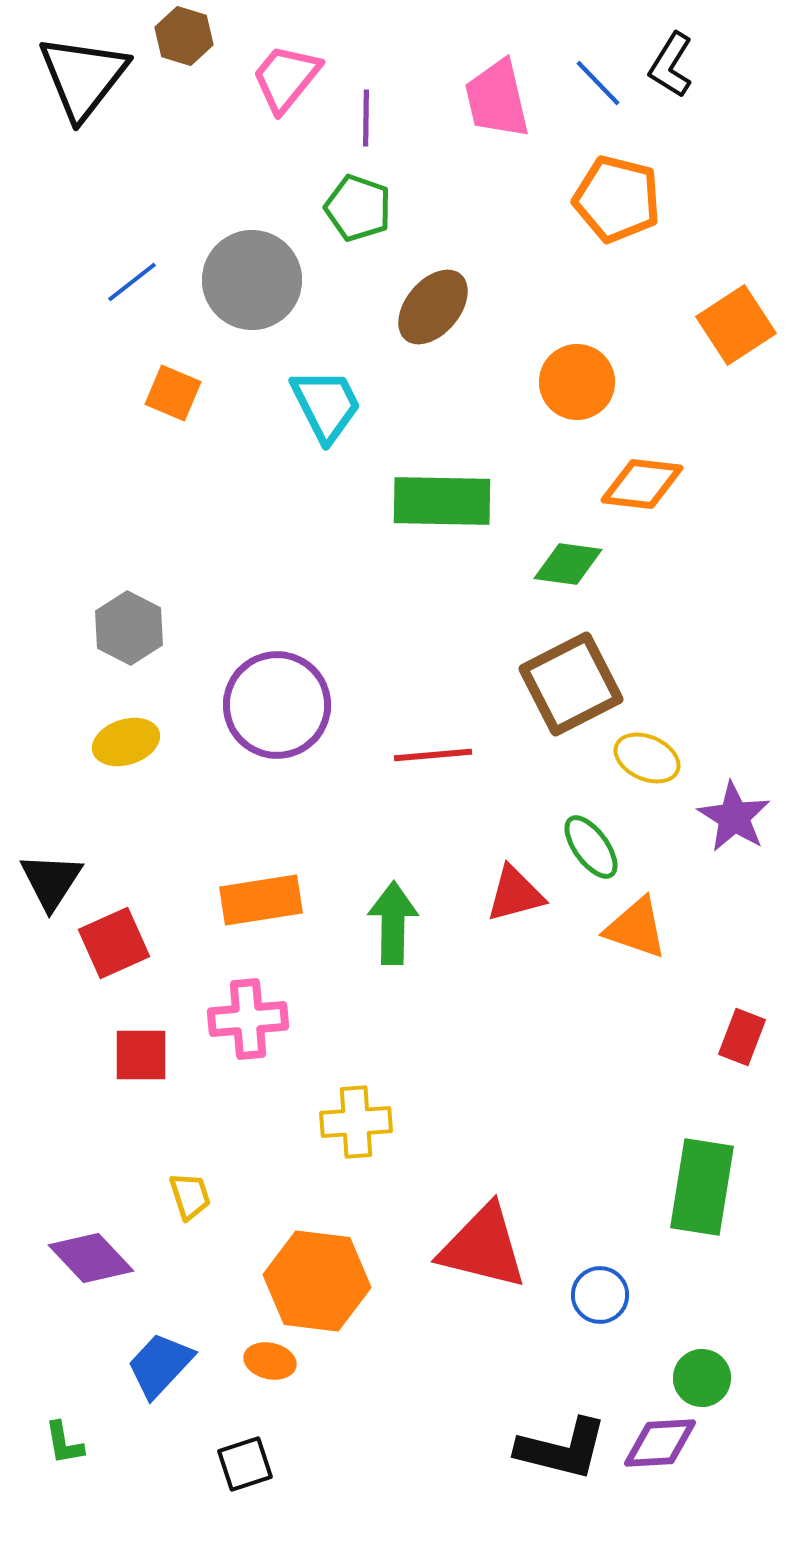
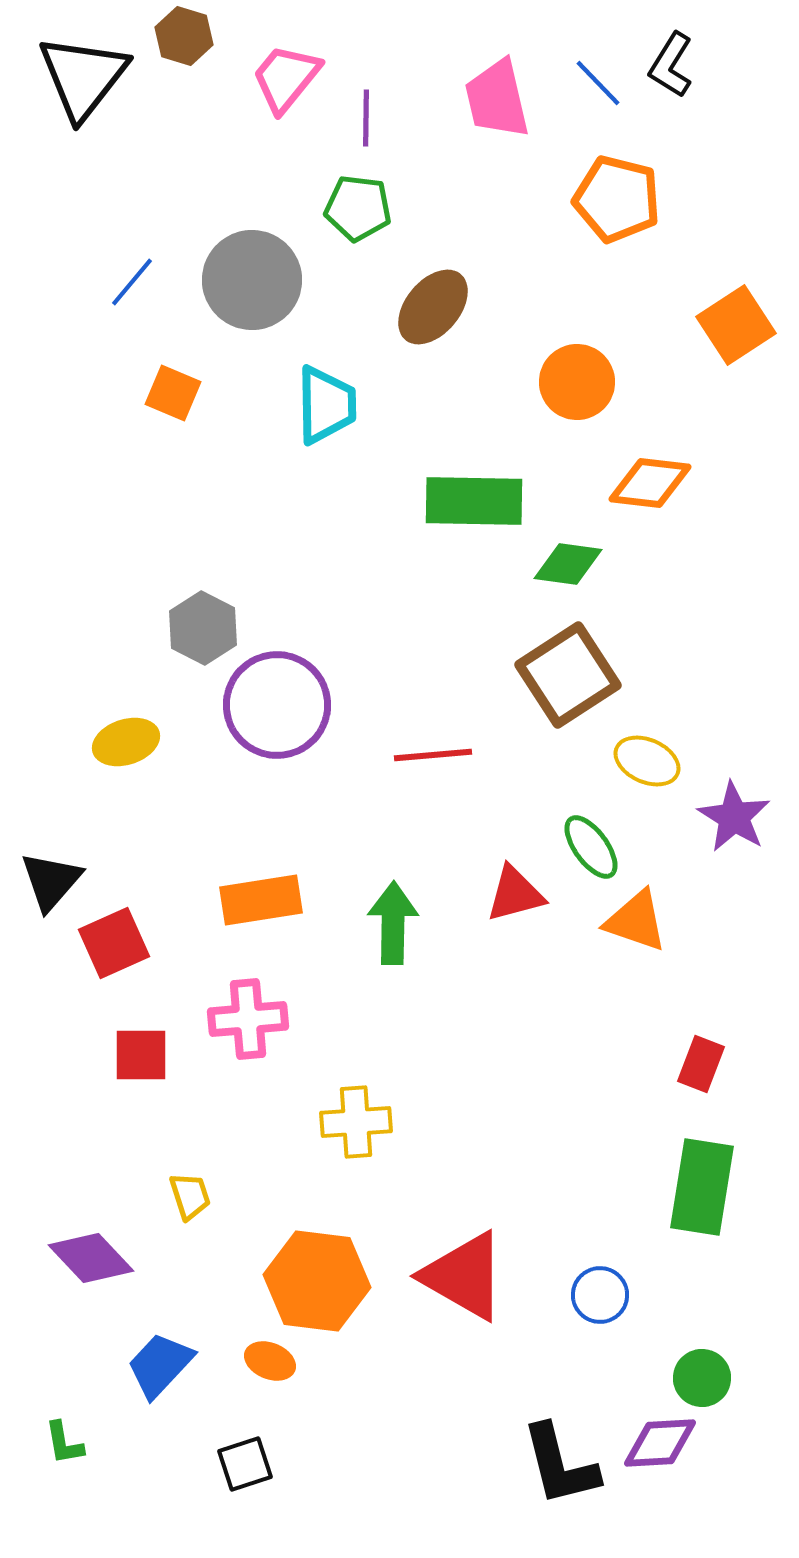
green pentagon at (358, 208): rotated 12 degrees counterclockwise
blue line at (132, 282): rotated 12 degrees counterclockwise
cyan trapezoid at (326, 405): rotated 26 degrees clockwise
orange diamond at (642, 484): moved 8 px right, 1 px up
green rectangle at (442, 501): moved 32 px right
gray hexagon at (129, 628): moved 74 px right
brown square at (571, 684): moved 3 px left, 9 px up; rotated 6 degrees counterclockwise
yellow ellipse at (647, 758): moved 3 px down
black triangle at (51, 881): rotated 8 degrees clockwise
orange triangle at (636, 928): moved 7 px up
red rectangle at (742, 1037): moved 41 px left, 27 px down
red triangle at (483, 1247): moved 19 px left, 29 px down; rotated 16 degrees clockwise
orange ellipse at (270, 1361): rotated 9 degrees clockwise
black L-shape at (562, 1449): moved 2 px left, 16 px down; rotated 62 degrees clockwise
